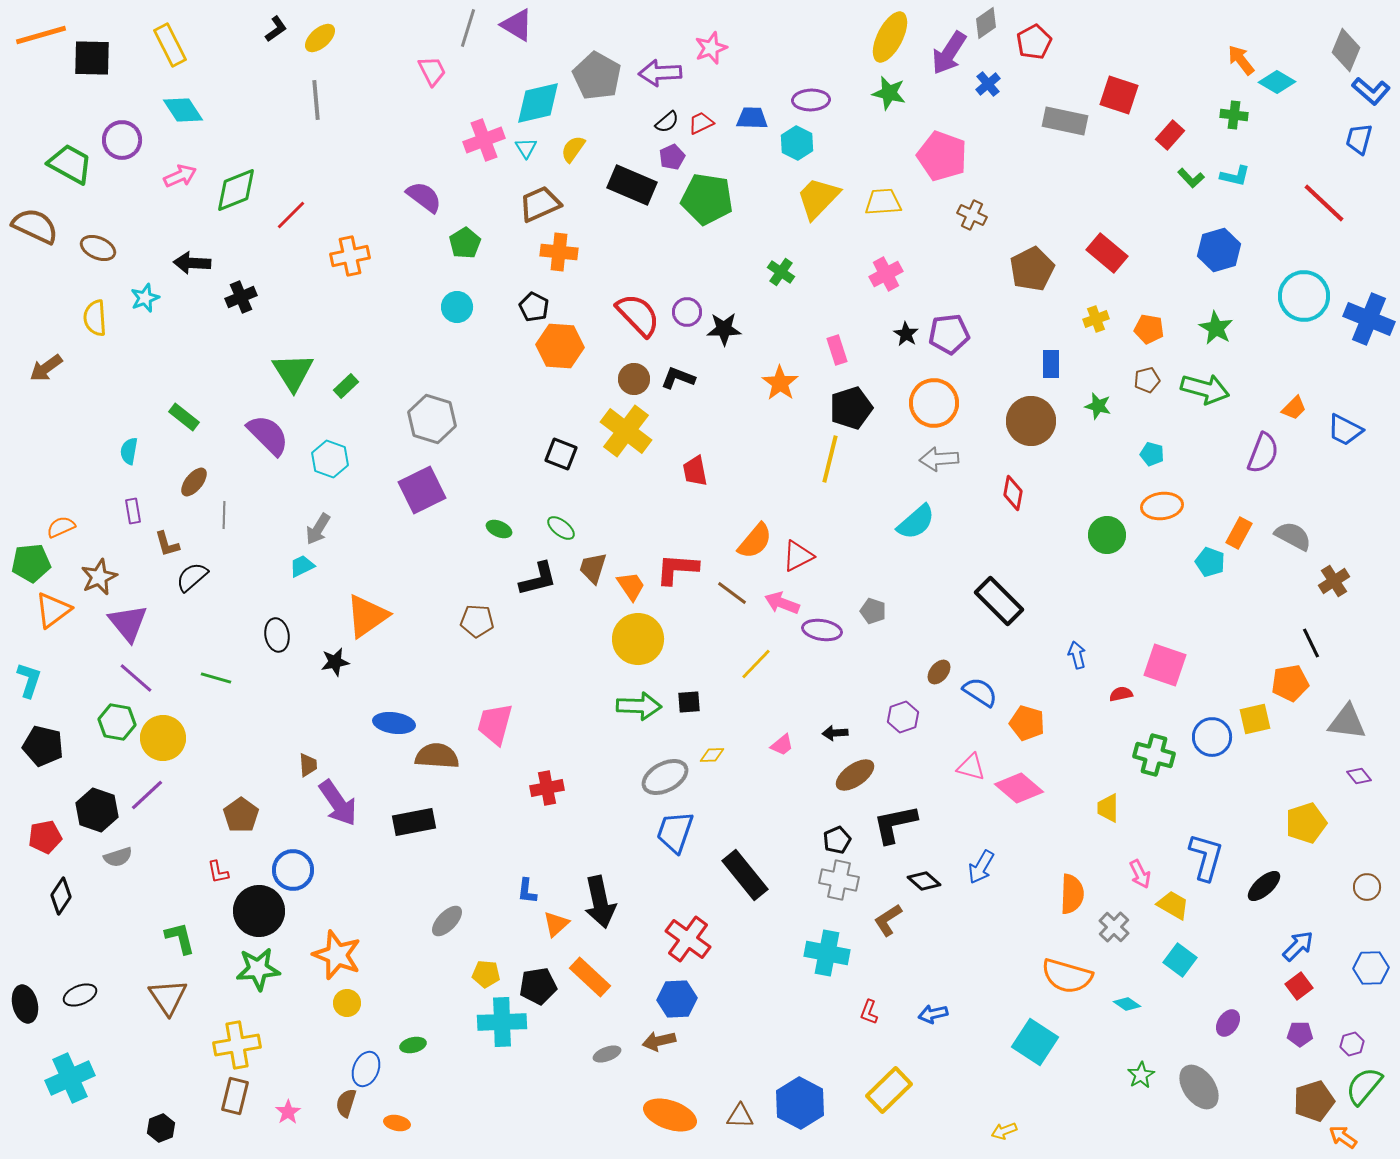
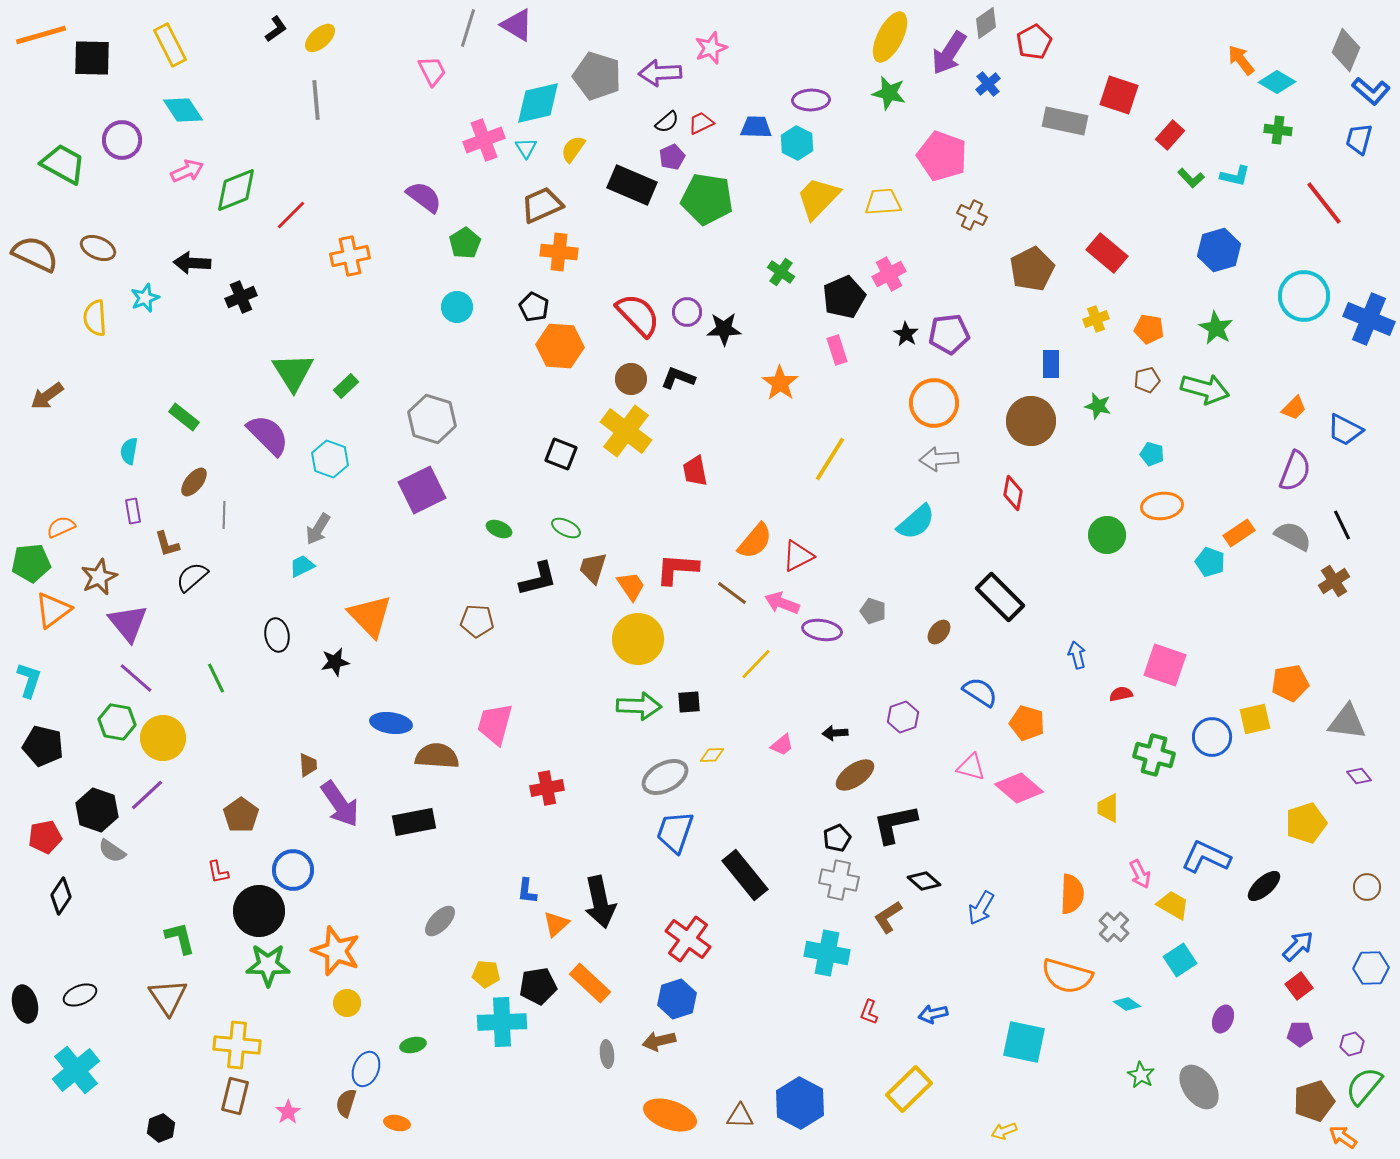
gray pentagon at (597, 76): rotated 12 degrees counterclockwise
green cross at (1234, 115): moved 44 px right, 15 px down
blue trapezoid at (752, 118): moved 4 px right, 9 px down
green trapezoid at (70, 164): moved 7 px left
pink arrow at (180, 176): moved 7 px right, 5 px up
red line at (1324, 203): rotated 9 degrees clockwise
brown trapezoid at (540, 204): moved 2 px right, 1 px down
brown semicircle at (35, 226): moved 28 px down
pink cross at (886, 274): moved 3 px right
brown arrow at (46, 368): moved 1 px right, 28 px down
brown circle at (634, 379): moved 3 px left
black pentagon at (851, 408): moved 7 px left, 111 px up; rotated 6 degrees counterclockwise
purple semicircle at (1263, 453): moved 32 px right, 18 px down
yellow line at (830, 459): rotated 18 degrees clockwise
green ellipse at (561, 528): moved 5 px right; rotated 12 degrees counterclockwise
orange rectangle at (1239, 533): rotated 28 degrees clockwise
black rectangle at (999, 601): moved 1 px right, 4 px up
orange triangle at (367, 616): moved 3 px right; rotated 39 degrees counterclockwise
black line at (1311, 643): moved 31 px right, 118 px up
brown ellipse at (939, 672): moved 40 px up
green line at (216, 678): rotated 48 degrees clockwise
blue ellipse at (394, 723): moved 3 px left
purple arrow at (338, 803): moved 2 px right, 1 px down
black pentagon at (837, 840): moved 2 px up
gray semicircle at (118, 857): moved 6 px left, 6 px up; rotated 52 degrees clockwise
blue L-shape at (1206, 857): rotated 81 degrees counterclockwise
blue arrow at (981, 867): moved 41 px down
brown L-shape at (888, 920): moved 3 px up
gray ellipse at (447, 921): moved 7 px left
orange star at (337, 955): moved 1 px left, 4 px up
cyan square at (1180, 960): rotated 20 degrees clockwise
green star at (258, 969): moved 10 px right, 4 px up; rotated 6 degrees clockwise
orange rectangle at (590, 977): moved 6 px down
blue hexagon at (677, 999): rotated 15 degrees counterclockwise
purple ellipse at (1228, 1023): moved 5 px left, 4 px up; rotated 12 degrees counterclockwise
cyan square at (1035, 1042): moved 11 px left; rotated 21 degrees counterclockwise
yellow cross at (237, 1045): rotated 15 degrees clockwise
gray ellipse at (607, 1054): rotated 76 degrees counterclockwise
green star at (1141, 1075): rotated 12 degrees counterclockwise
cyan cross at (70, 1078): moved 6 px right, 8 px up; rotated 15 degrees counterclockwise
yellow rectangle at (889, 1090): moved 20 px right, 1 px up
